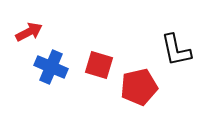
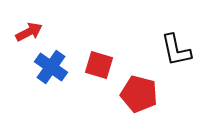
blue cross: rotated 12 degrees clockwise
red pentagon: moved 7 px down; rotated 27 degrees clockwise
